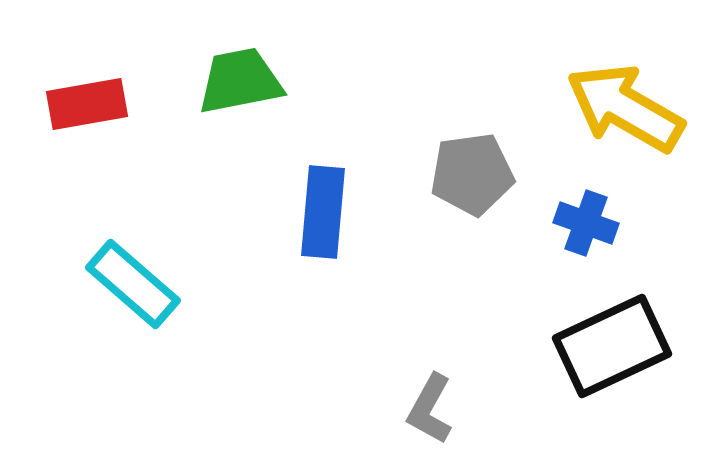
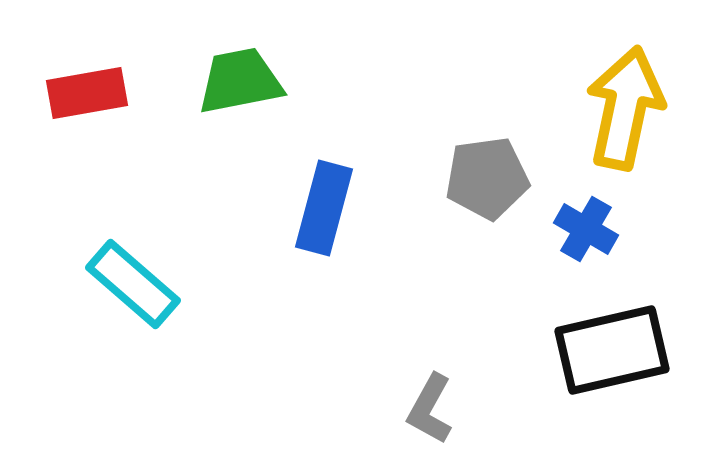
red rectangle: moved 11 px up
yellow arrow: rotated 72 degrees clockwise
gray pentagon: moved 15 px right, 4 px down
blue rectangle: moved 1 px right, 4 px up; rotated 10 degrees clockwise
blue cross: moved 6 px down; rotated 10 degrees clockwise
black rectangle: moved 4 px down; rotated 12 degrees clockwise
